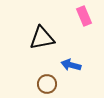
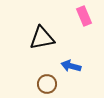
blue arrow: moved 1 px down
